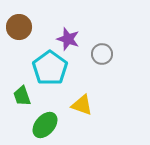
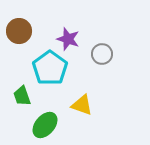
brown circle: moved 4 px down
